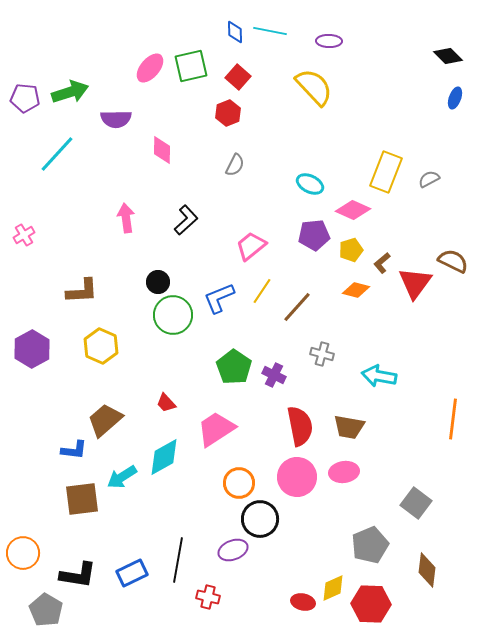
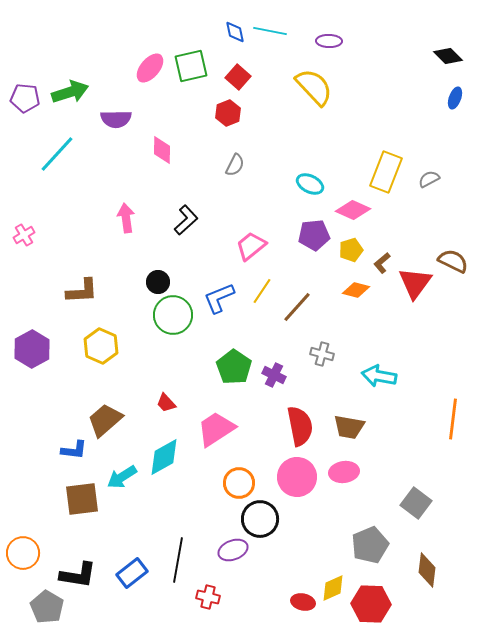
blue diamond at (235, 32): rotated 10 degrees counterclockwise
blue rectangle at (132, 573): rotated 12 degrees counterclockwise
gray pentagon at (46, 610): moved 1 px right, 3 px up
